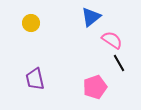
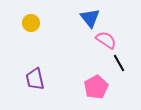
blue triangle: moved 1 px left, 1 px down; rotated 30 degrees counterclockwise
pink semicircle: moved 6 px left
pink pentagon: moved 1 px right; rotated 10 degrees counterclockwise
